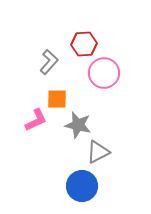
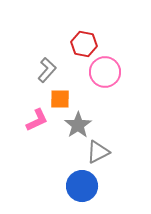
red hexagon: rotated 15 degrees clockwise
gray L-shape: moved 2 px left, 8 px down
pink circle: moved 1 px right, 1 px up
orange square: moved 3 px right
pink L-shape: moved 1 px right
gray star: rotated 24 degrees clockwise
